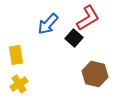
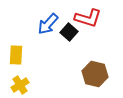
red L-shape: rotated 48 degrees clockwise
black square: moved 5 px left, 6 px up
yellow rectangle: rotated 12 degrees clockwise
yellow cross: moved 1 px right, 1 px down
